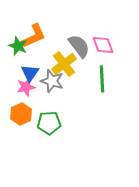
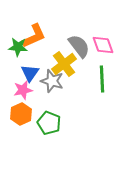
green star: moved 1 px down; rotated 18 degrees counterclockwise
pink star: moved 3 px left, 3 px down
green pentagon: rotated 25 degrees clockwise
